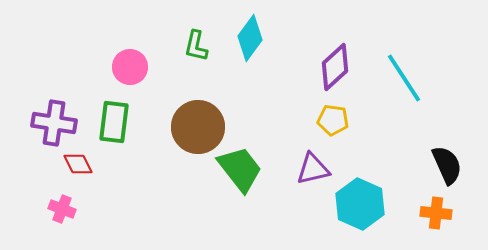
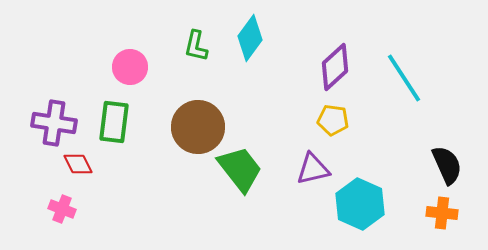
orange cross: moved 6 px right
